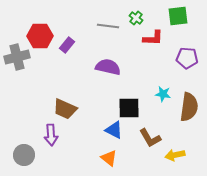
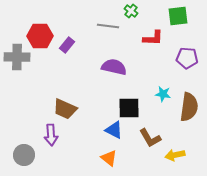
green cross: moved 5 px left, 7 px up
gray cross: rotated 15 degrees clockwise
purple semicircle: moved 6 px right
